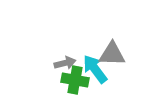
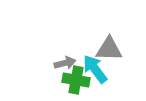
gray triangle: moved 3 px left, 5 px up
green cross: moved 1 px right
